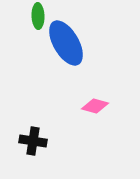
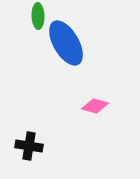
black cross: moved 4 px left, 5 px down
